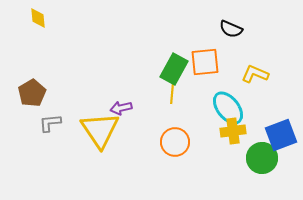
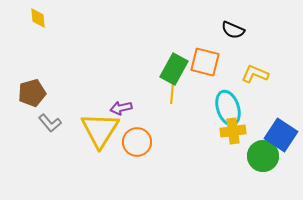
black semicircle: moved 2 px right, 1 px down
orange square: rotated 20 degrees clockwise
brown pentagon: rotated 16 degrees clockwise
cyan ellipse: rotated 20 degrees clockwise
gray L-shape: rotated 125 degrees counterclockwise
yellow triangle: rotated 6 degrees clockwise
blue square: rotated 36 degrees counterclockwise
orange circle: moved 38 px left
green circle: moved 1 px right, 2 px up
